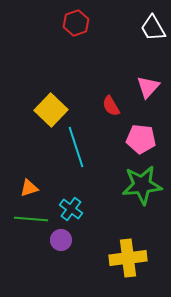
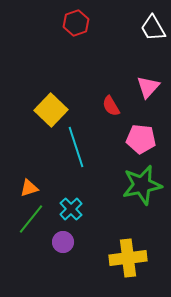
green star: rotated 6 degrees counterclockwise
cyan cross: rotated 10 degrees clockwise
green line: rotated 56 degrees counterclockwise
purple circle: moved 2 px right, 2 px down
